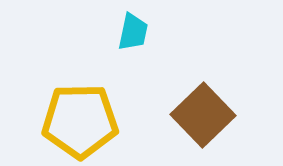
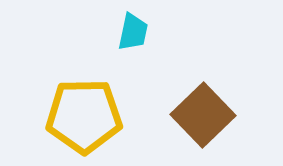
yellow pentagon: moved 4 px right, 5 px up
